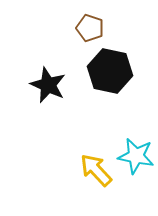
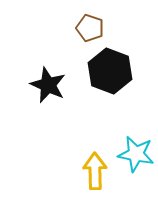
black hexagon: rotated 9 degrees clockwise
cyan star: moved 2 px up
yellow arrow: moved 1 px left, 1 px down; rotated 42 degrees clockwise
